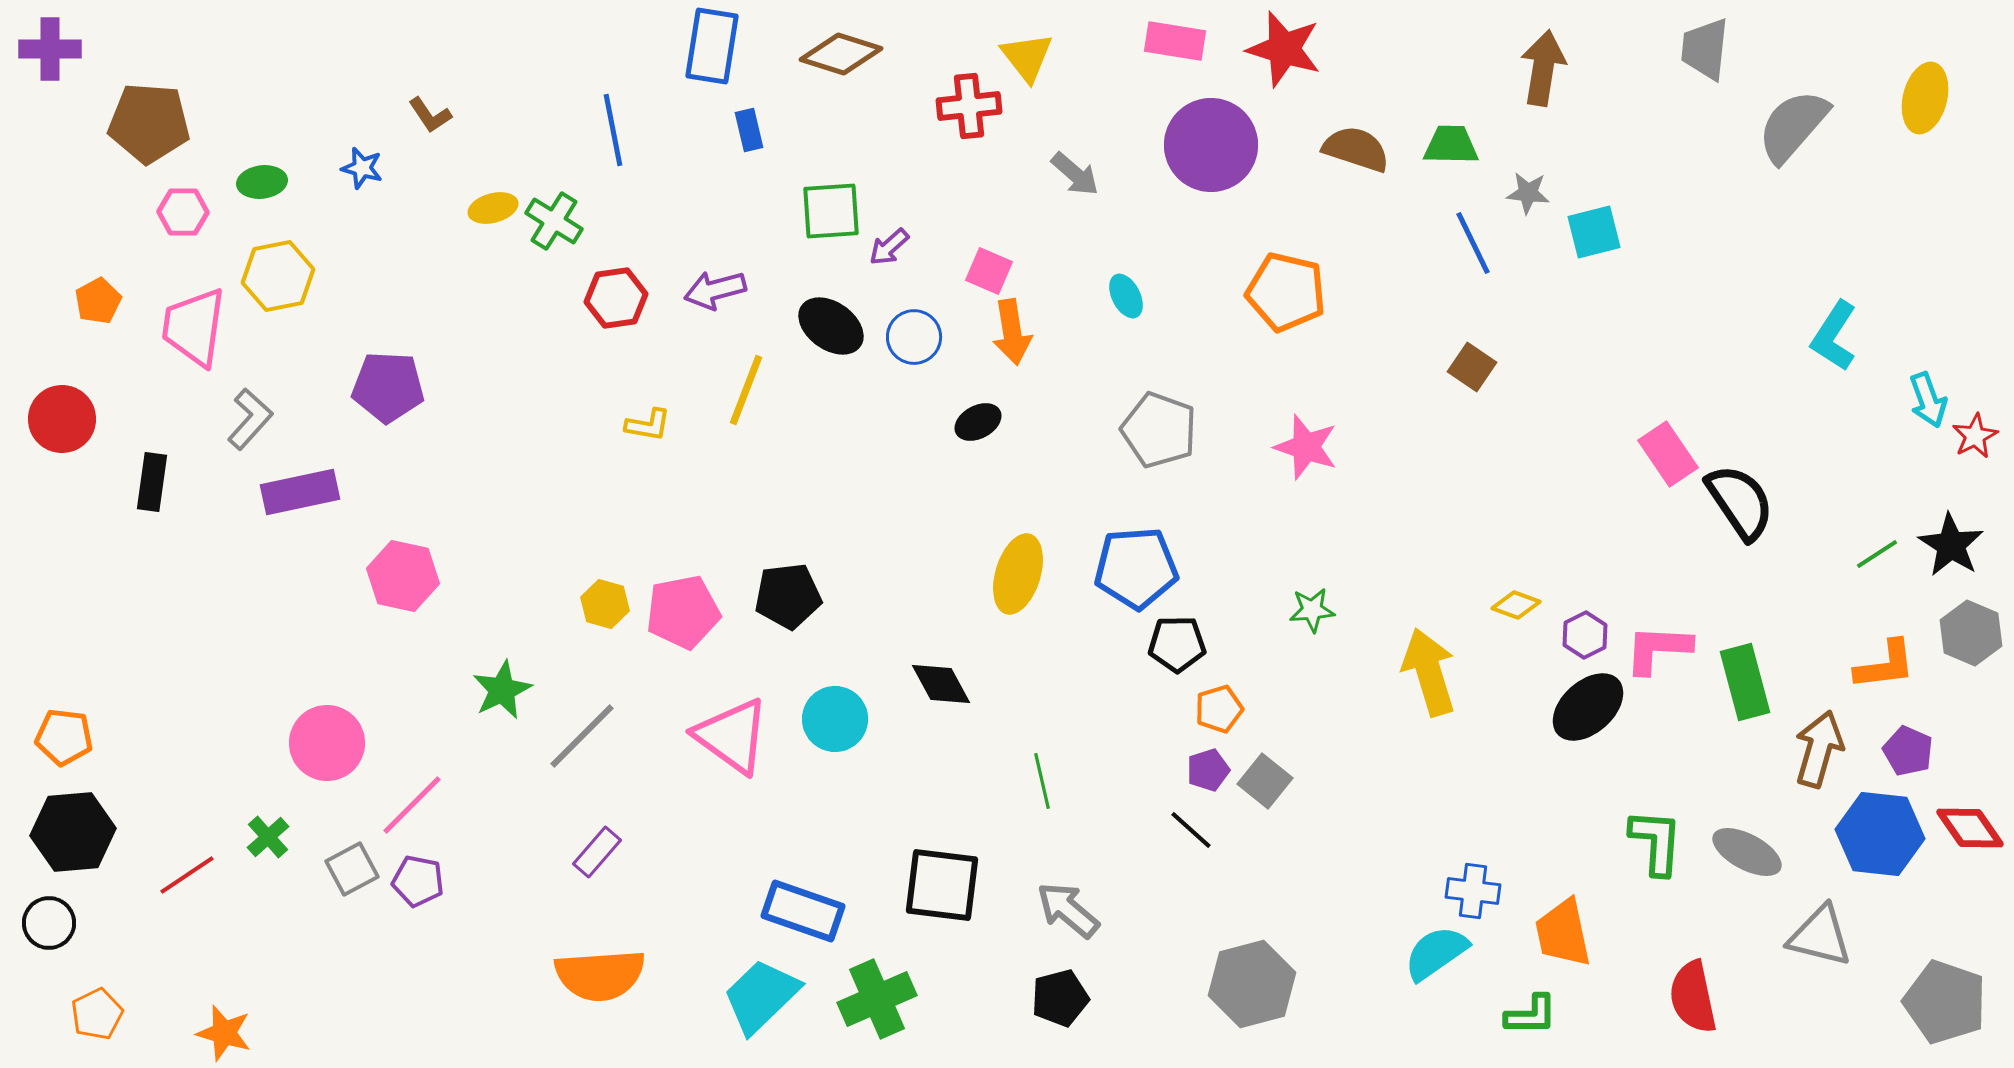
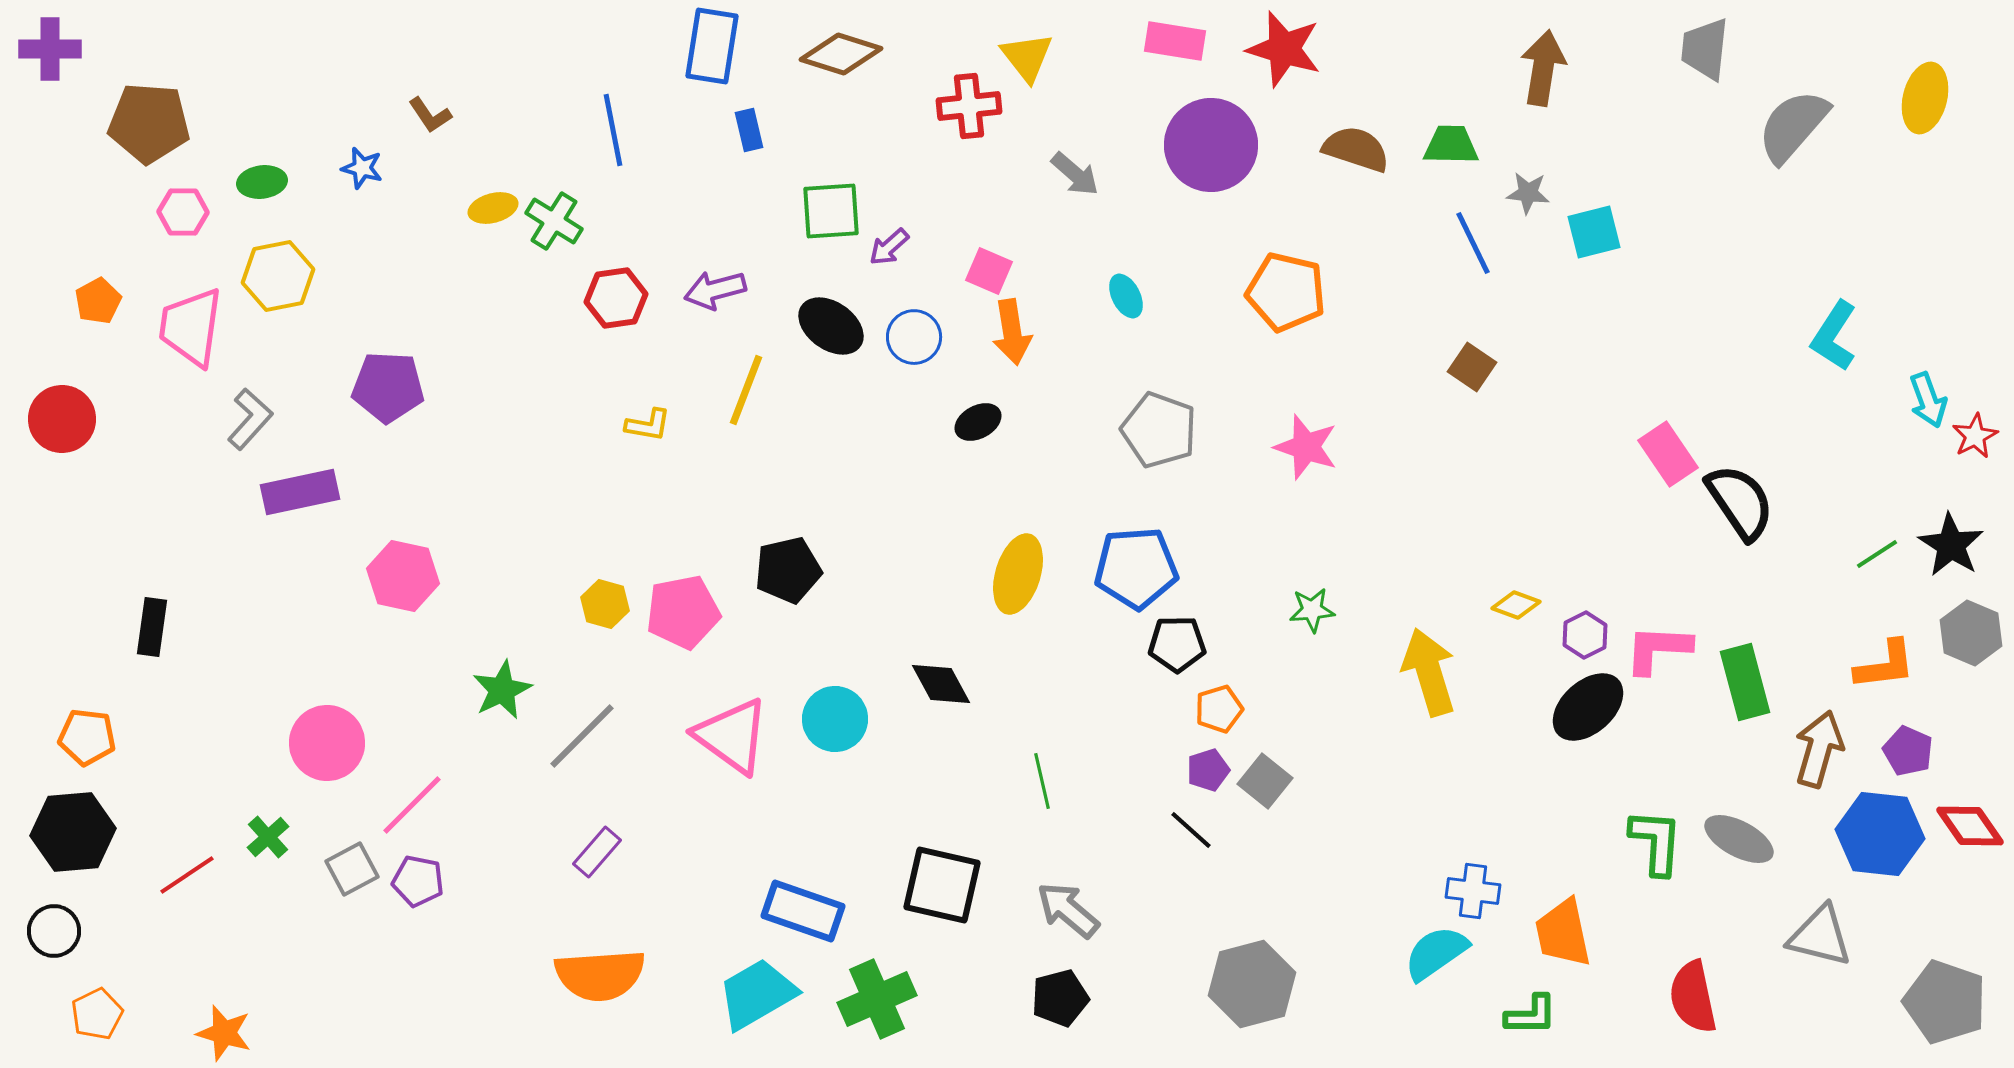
pink trapezoid at (194, 327): moved 3 px left
black rectangle at (152, 482): moved 145 px down
black pentagon at (788, 596): moved 26 px up; rotated 6 degrees counterclockwise
orange pentagon at (64, 737): moved 23 px right
red diamond at (1970, 828): moved 2 px up
gray ellipse at (1747, 852): moved 8 px left, 13 px up
black square at (942, 885): rotated 6 degrees clockwise
black circle at (49, 923): moved 5 px right, 8 px down
cyan trapezoid at (761, 996): moved 4 px left, 2 px up; rotated 14 degrees clockwise
